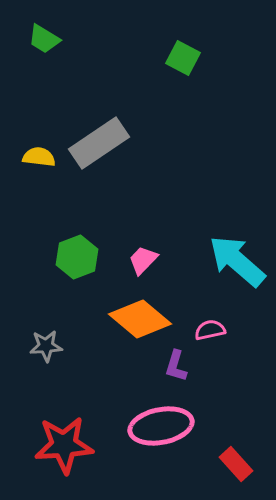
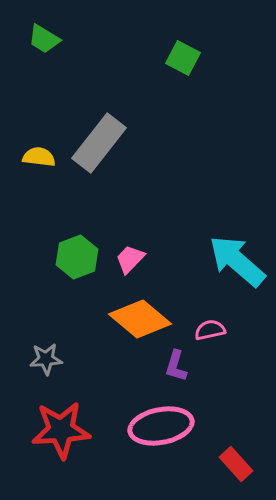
gray rectangle: rotated 18 degrees counterclockwise
pink trapezoid: moved 13 px left, 1 px up
gray star: moved 13 px down
red star: moved 3 px left, 15 px up
